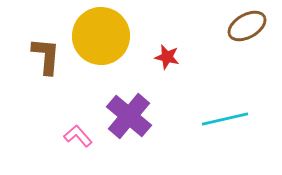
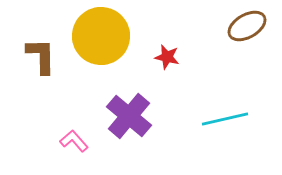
brown L-shape: moved 5 px left; rotated 6 degrees counterclockwise
pink L-shape: moved 4 px left, 5 px down
